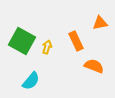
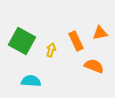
orange triangle: moved 10 px down
yellow arrow: moved 4 px right, 3 px down
cyan semicircle: rotated 126 degrees counterclockwise
